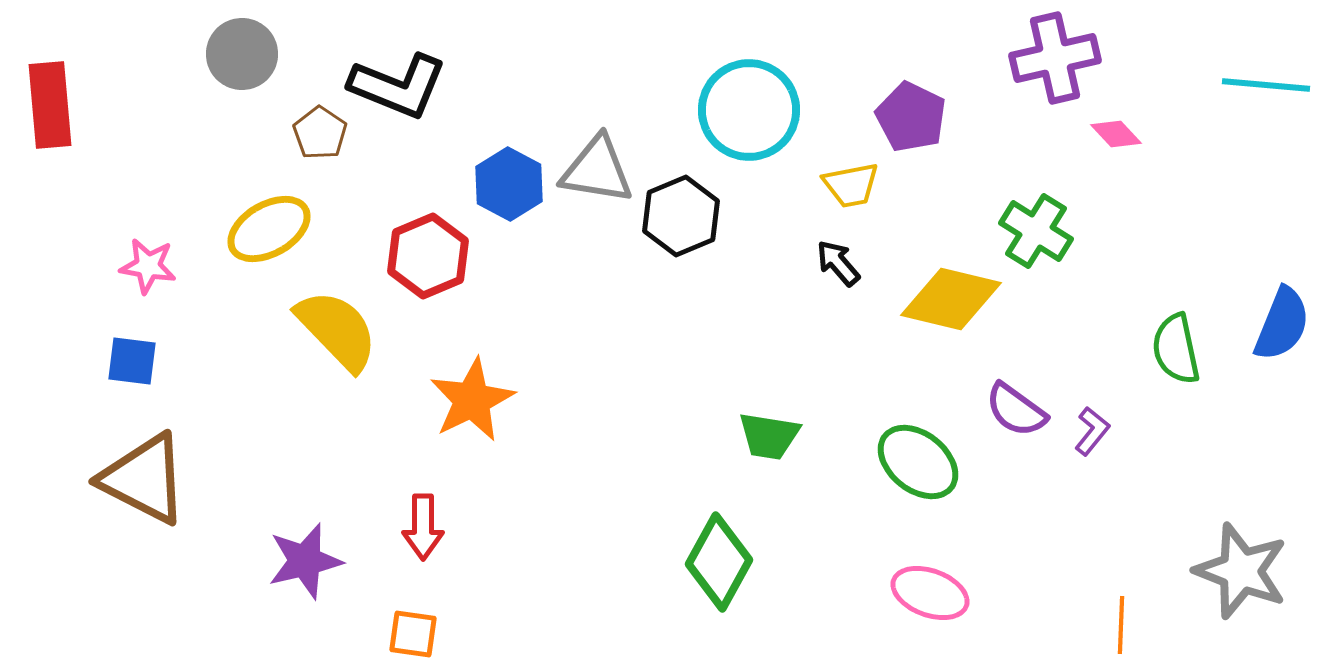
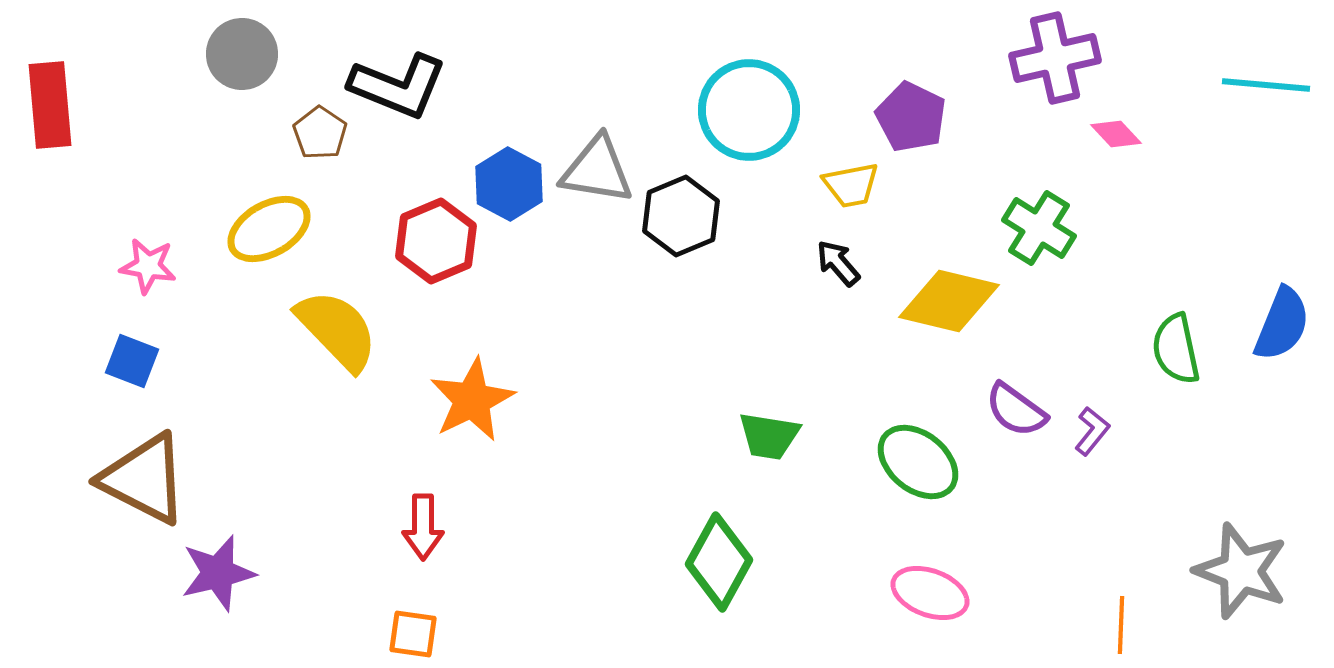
green cross: moved 3 px right, 3 px up
red hexagon: moved 8 px right, 15 px up
yellow diamond: moved 2 px left, 2 px down
blue square: rotated 14 degrees clockwise
purple star: moved 87 px left, 12 px down
